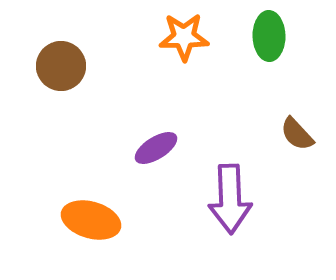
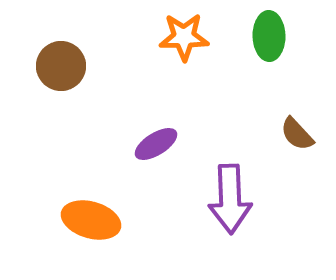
purple ellipse: moved 4 px up
